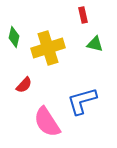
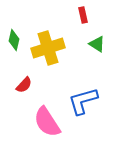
green diamond: moved 3 px down
green triangle: moved 2 px right; rotated 18 degrees clockwise
blue L-shape: moved 1 px right
